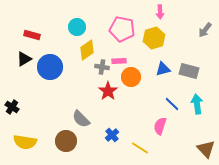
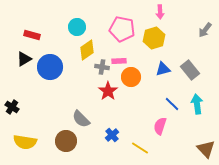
gray rectangle: moved 1 px right, 1 px up; rotated 36 degrees clockwise
